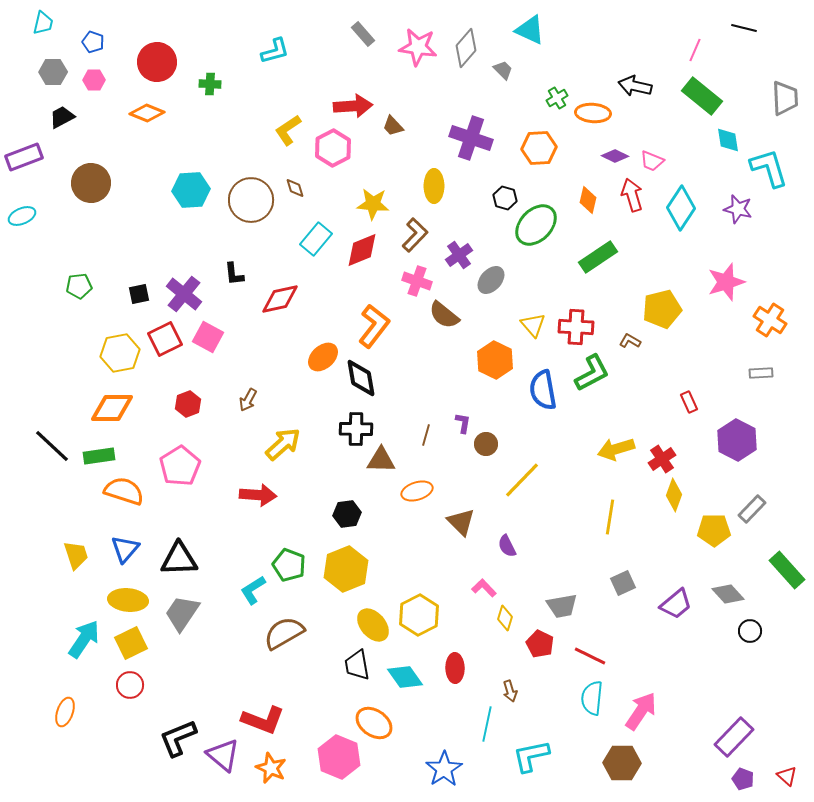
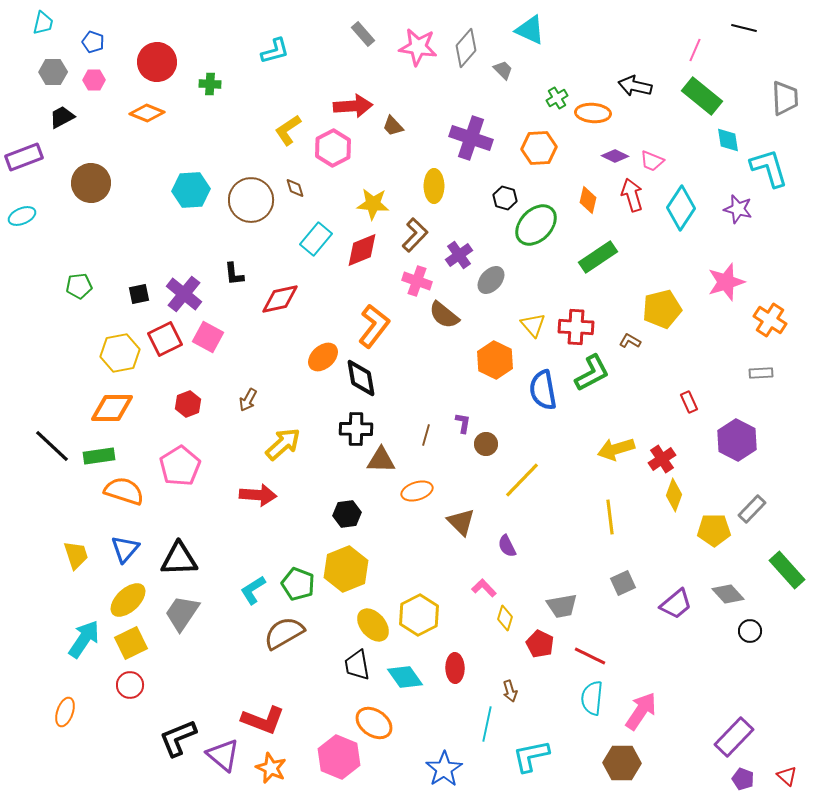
yellow line at (610, 517): rotated 16 degrees counterclockwise
green pentagon at (289, 565): moved 9 px right, 19 px down
yellow ellipse at (128, 600): rotated 48 degrees counterclockwise
